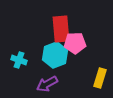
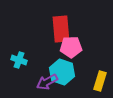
pink pentagon: moved 4 px left, 4 px down
cyan hexagon: moved 7 px right, 17 px down; rotated 20 degrees counterclockwise
yellow rectangle: moved 3 px down
purple arrow: moved 2 px up
